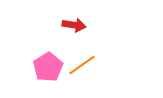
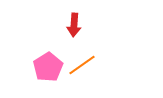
red arrow: rotated 85 degrees clockwise
